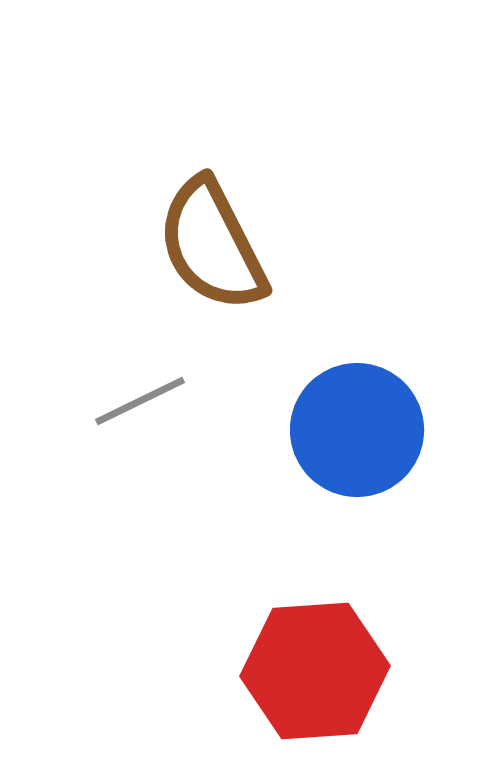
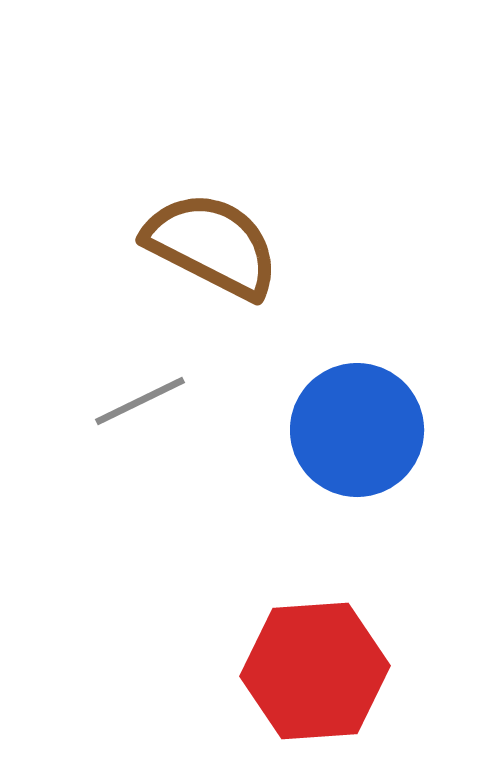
brown semicircle: rotated 144 degrees clockwise
